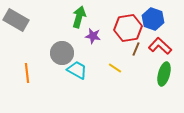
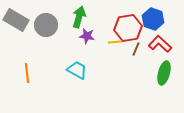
purple star: moved 6 px left
red L-shape: moved 2 px up
gray circle: moved 16 px left, 28 px up
yellow line: moved 26 px up; rotated 40 degrees counterclockwise
green ellipse: moved 1 px up
